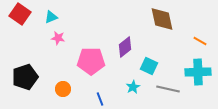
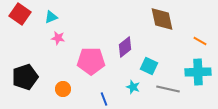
cyan star: rotated 24 degrees counterclockwise
blue line: moved 4 px right
